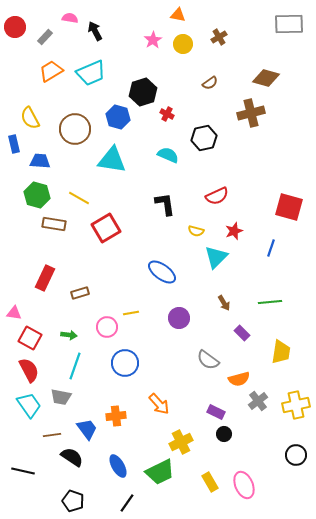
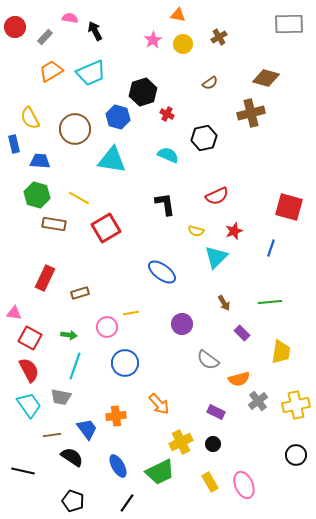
purple circle at (179, 318): moved 3 px right, 6 px down
black circle at (224, 434): moved 11 px left, 10 px down
